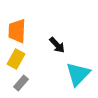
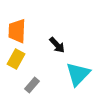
gray rectangle: moved 11 px right, 2 px down
